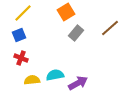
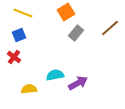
yellow line: rotated 66 degrees clockwise
red cross: moved 7 px left, 1 px up; rotated 16 degrees clockwise
yellow semicircle: moved 3 px left, 9 px down
